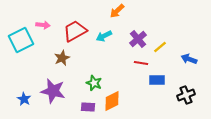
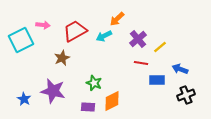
orange arrow: moved 8 px down
blue arrow: moved 9 px left, 10 px down
